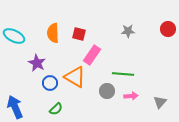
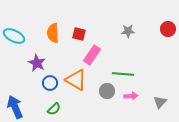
orange triangle: moved 1 px right, 3 px down
green semicircle: moved 2 px left
